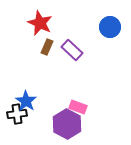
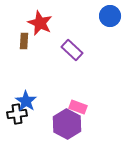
blue circle: moved 11 px up
brown rectangle: moved 23 px left, 6 px up; rotated 21 degrees counterclockwise
